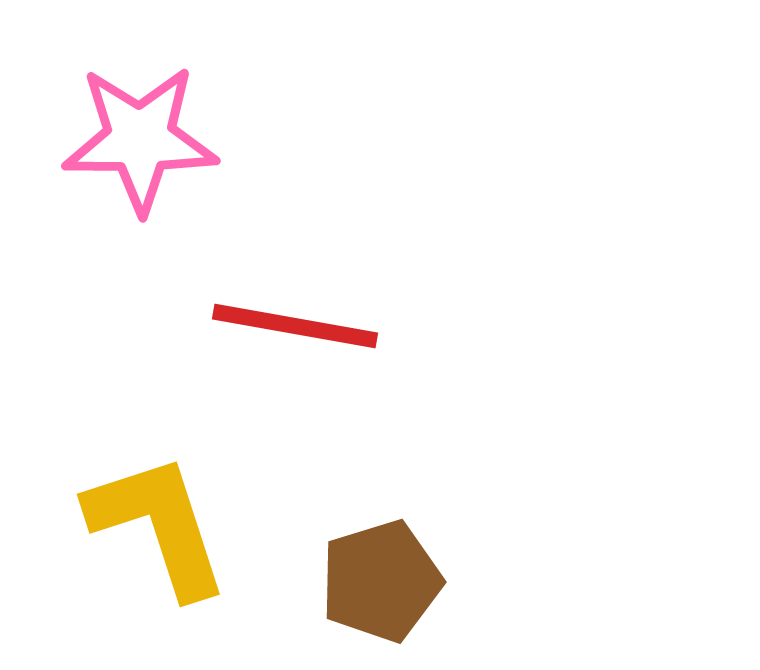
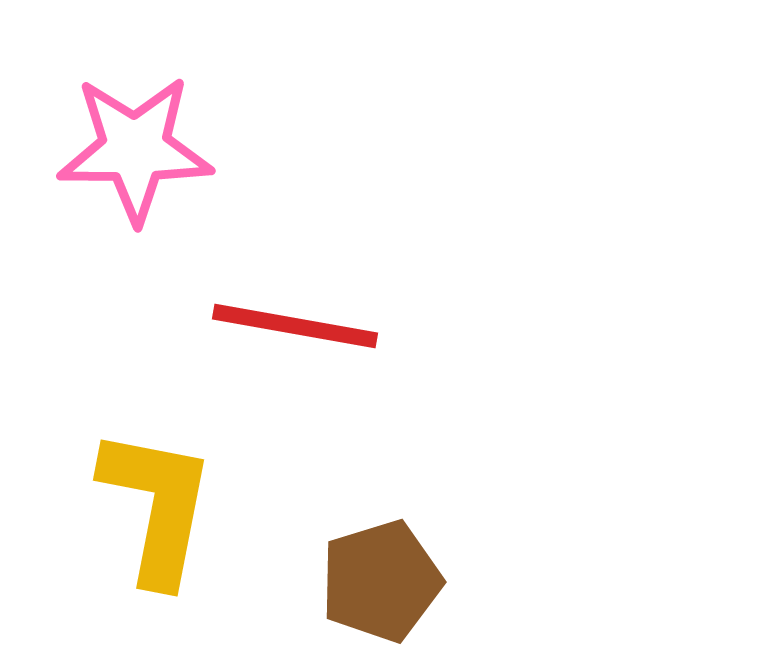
pink star: moved 5 px left, 10 px down
yellow L-shape: moved 1 px left, 19 px up; rotated 29 degrees clockwise
